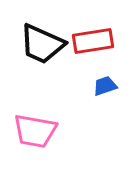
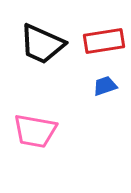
red rectangle: moved 11 px right
